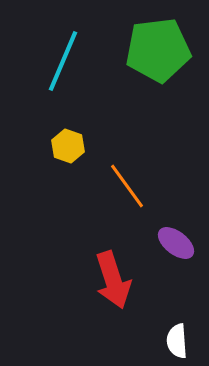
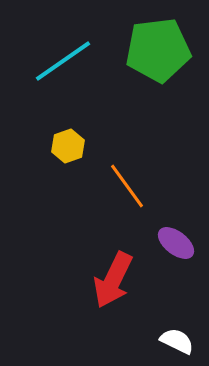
cyan line: rotated 32 degrees clockwise
yellow hexagon: rotated 20 degrees clockwise
red arrow: rotated 44 degrees clockwise
white semicircle: rotated 120 degrees clockwise
